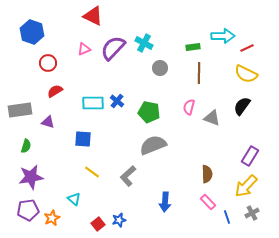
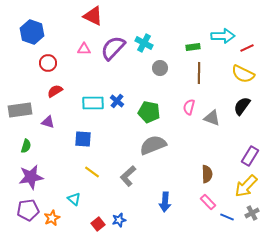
pink triangle: rotated 24 degrees clockwise
yellow semicircle: moved 3 px left
blue line: rotated 48 degrees counterclockwise
